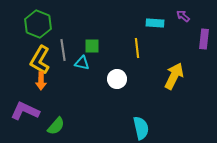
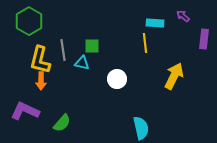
green hexagon: moved 9 px left, 3 px up; rotated 8 degrees clockwise
yellow line: moved 8 px right, 5 px up
yellow L-shape: rotated 16 degrees counterclockwise
green semicircle: moved 6 px right, 3 px up
